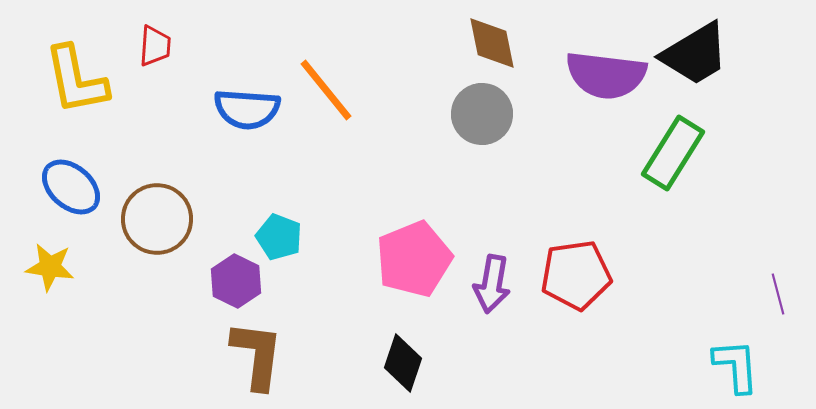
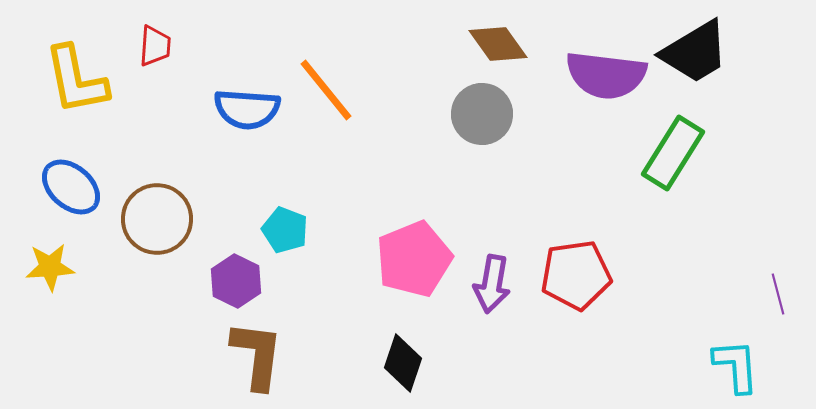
brown diamond: moved 6 px right, 1 px down; rotated 24 degrees counterclockwise
black trapezoid: moved 2 px up
cyan pentagon: moved 6 px right, 7 px up
yellow star: rotated 12 degrees counterclockwise
